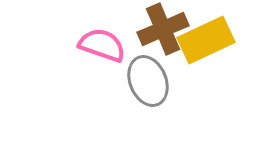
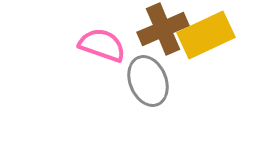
yellow rectangle: moved 5 px up
